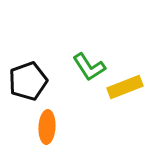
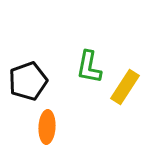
green L-shape: rotated 44 degrees clockwise
yellow rectangle: rotated 36 degrees counterclockwise
